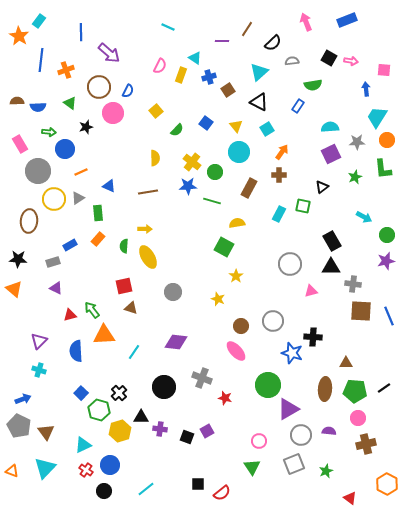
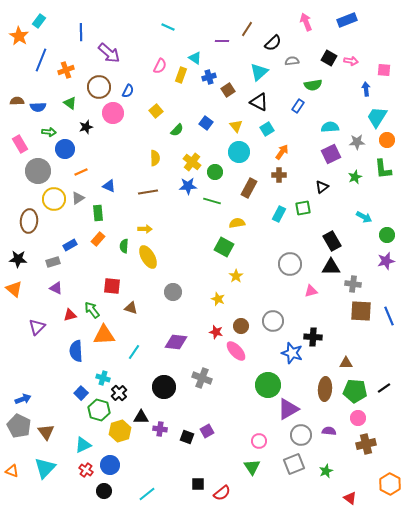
blue line at (41, 60): rotated 15 degrees clockwise
green square at (303, 206): moved 2 px down; rotated 21 degrees counterclockwise
red square at (124, 286): moved 12 px left; rotated 18 degrees clockwise
purple triangle at (39, 341): moved 2 px left, 14 px up
cyan cross at (39, 370): moved 64 px right, 8 px down
red star at (225, 398): moved 9 px left, 66 px up
orange hexagon at (387, 484): moved 3 px right
cyan line at (146, 489): moved 1 px right, 5 px down
